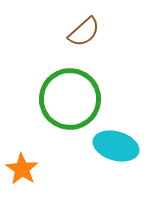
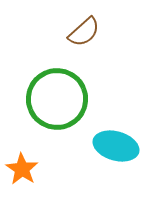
green circle: moved 13 px left
